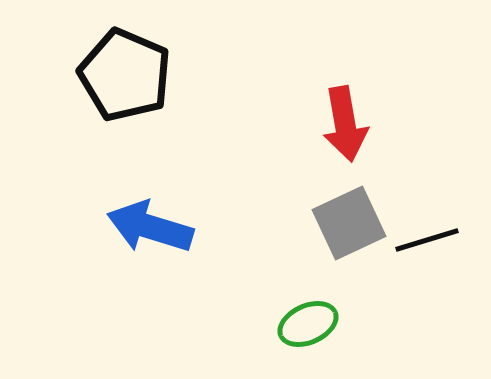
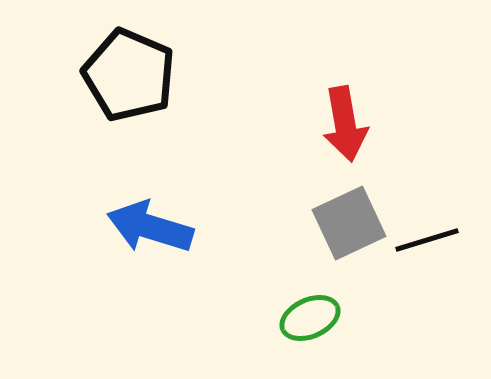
black pentagon: moved 4 px right
green ellipse: moved 2 px right, 6 px up
